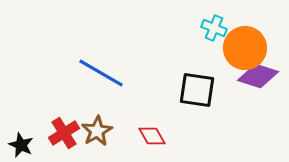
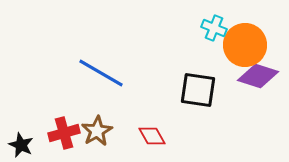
orange circle: moved 3 px up
black square: moved 1 px right
red cross: rotated 16 degrees clockwise
